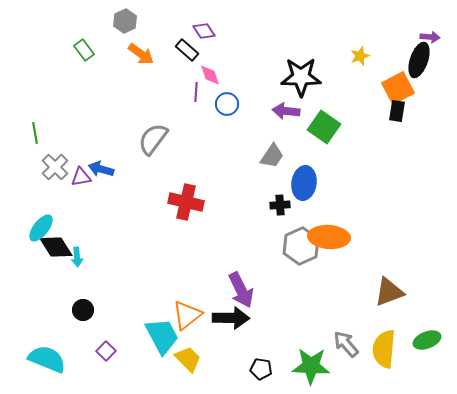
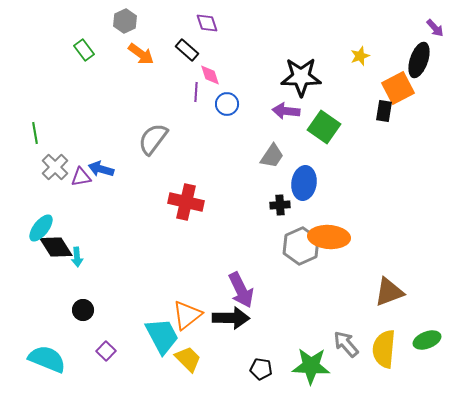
purple diamond at (204, 31): moved 3 px right, 8 px up; rotated 15 degrees clockwise
purple arrow at (430, 37): moved 5 px right, 9 px up; rotated 42 degrees clockwise
black rectangle at (397, 111): moved 13 px left
